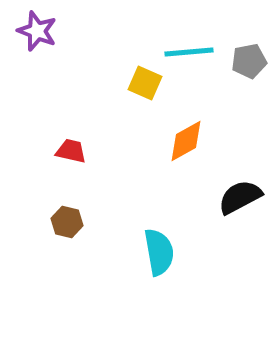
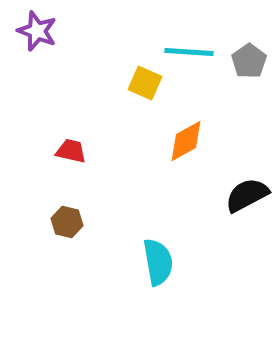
cyan line: rotated 9 degrees clockwise
gray pentagon: rotated 24 degrees counterclockwise
black semicircle: moved 7 px right, 2 px up
cyan semicircle: moved 1 px left, 10 px down
